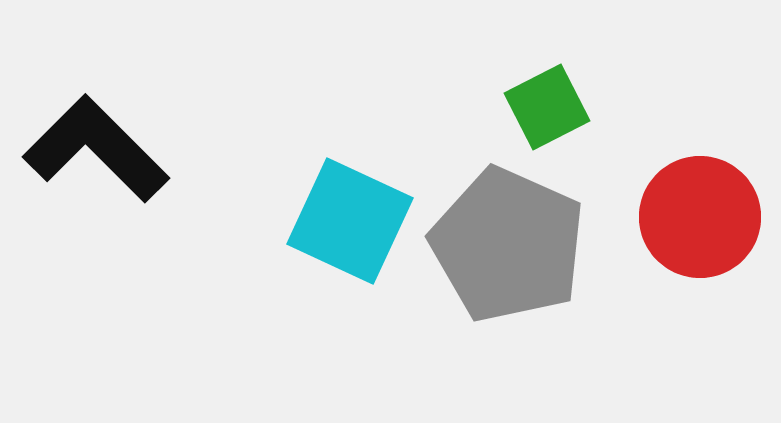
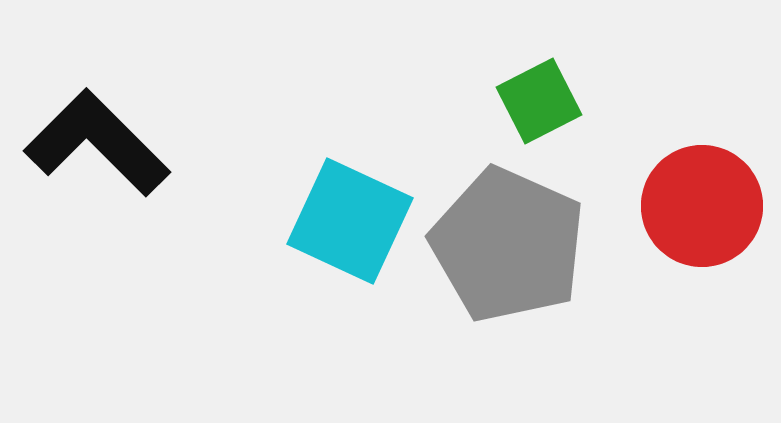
green square: moved 8 px left, 6 px up
black L-shape: moved 1 px right, 6 px up
red circle: moved 2 px right, 11 px up
